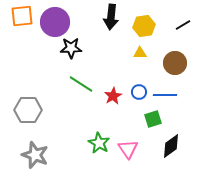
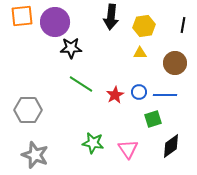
black line: rotated 49 degrees counterclockwise
red star: moved 2 px right, 1 px up
green star: moved 6 px left; rotated 20 degrees counterclockwise
